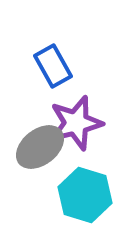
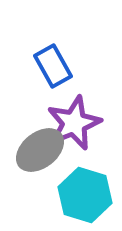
purple star: moved 2 px left; rotated 8 degrees counterclockwise
gray ellipse: moved 3 px down
